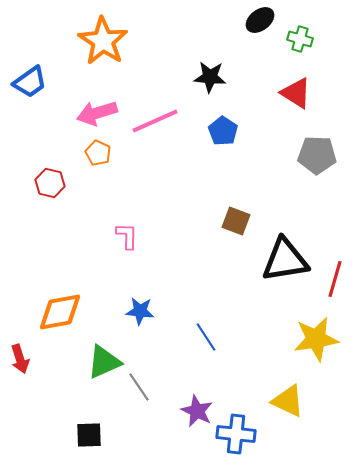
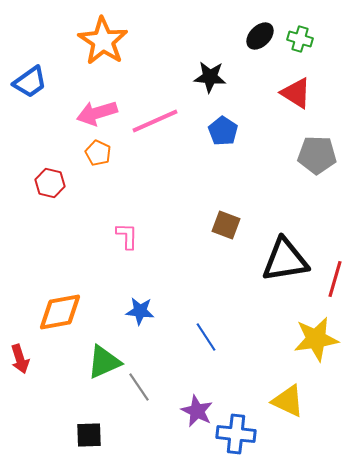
black ellipse: moved 16 px down; rotated 8 degrees counterclockwise
brown square: moved 10 px left, 4 px down
